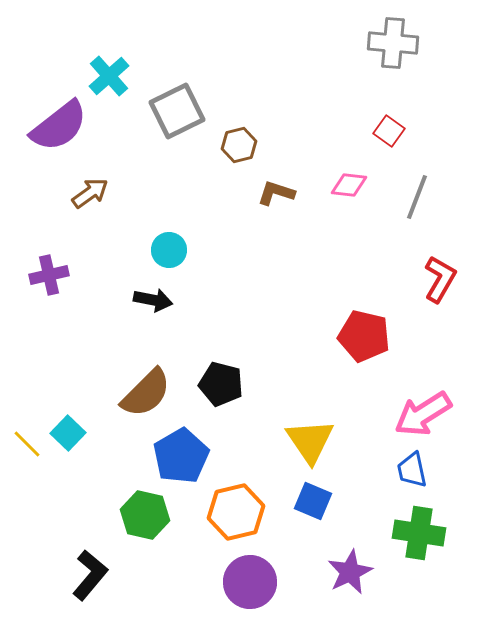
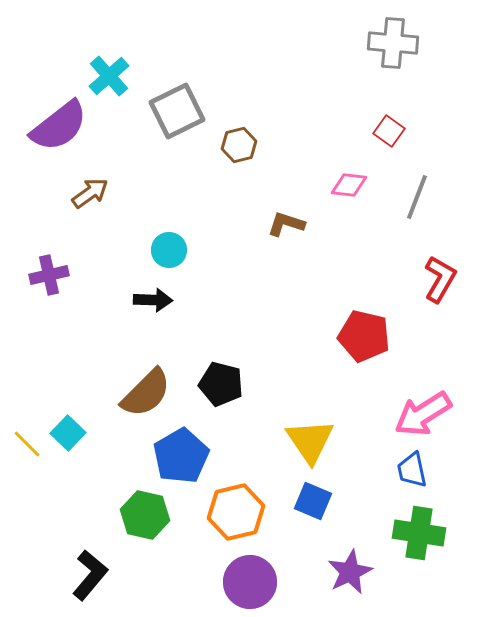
brown L-shape: moved 10 px right, 31 px down
black arrow: rotated 9 degrees counterclockwise
